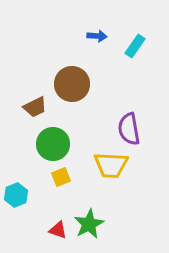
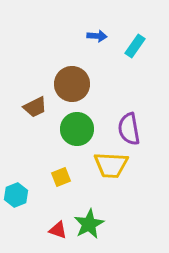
green circle: moved 24 px right, 15 px up
